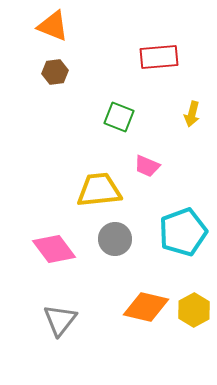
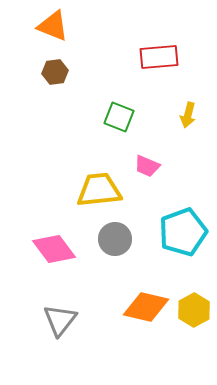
yellow arrow: moved 4 px left, 1 px down
